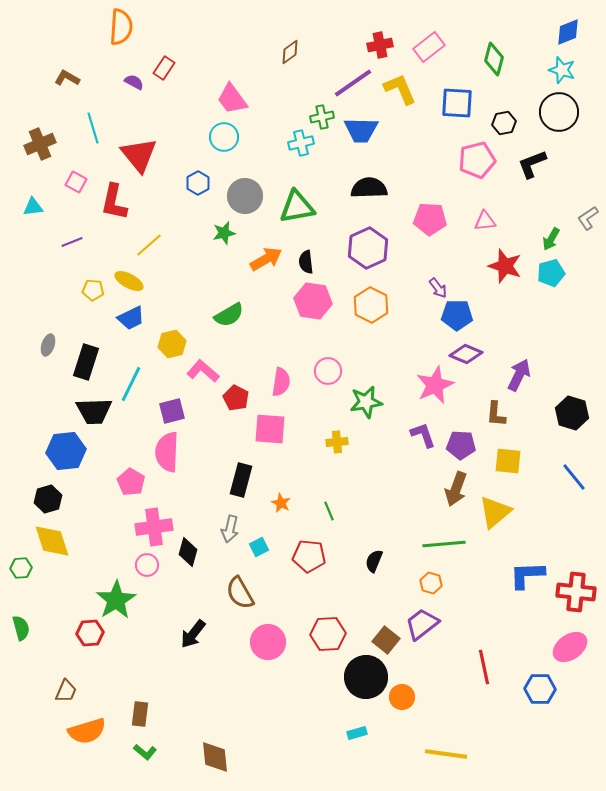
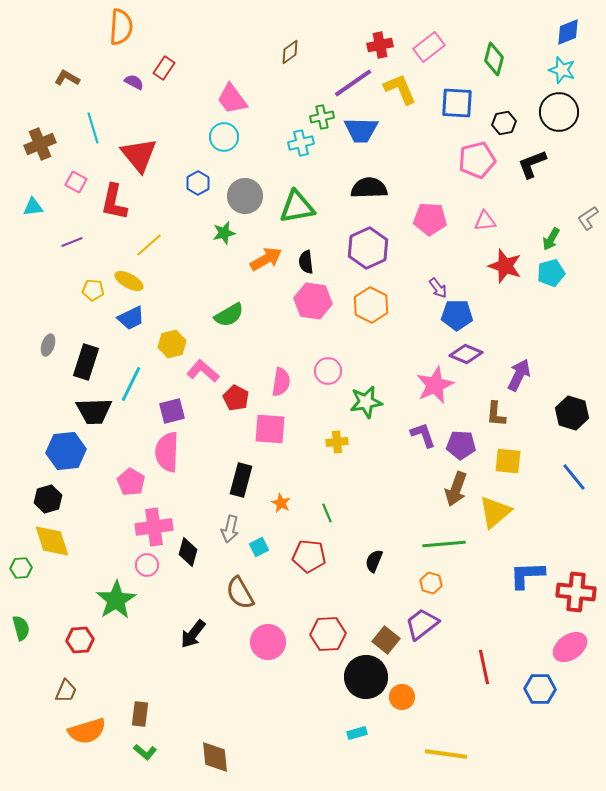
green line at (329, 511): moved 2 px left, 2 px down
red hexagon at (90, 633): moved 10 px left, 7 px down
